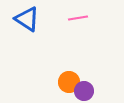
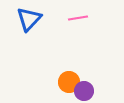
blue triangle: moved 2 px right; rotated 40 degrees clockwise
